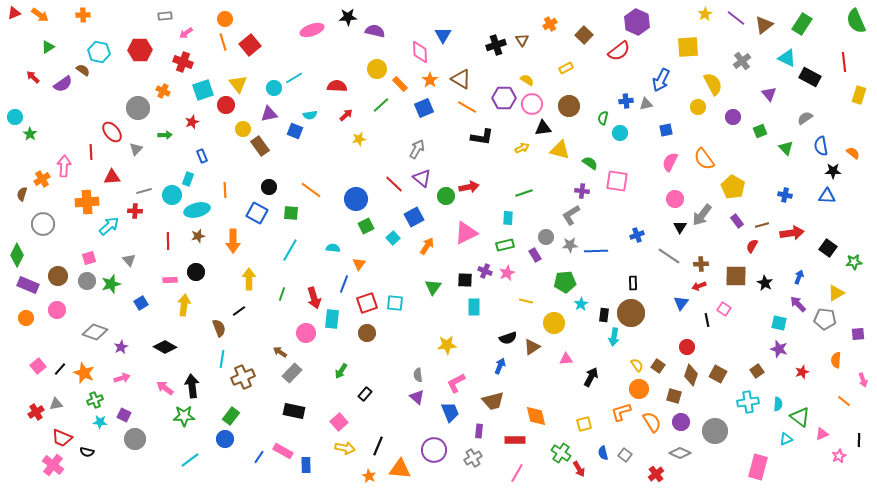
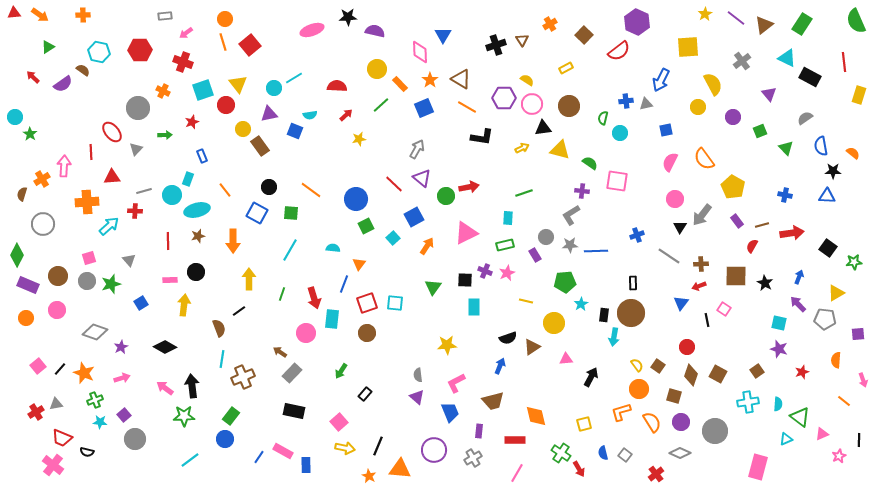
red triangle at (14, 13): rotated 16 degrees clockwise
orange line at (225, 190): rotated 35 degrees counterclockwise
purple square at (124, 415): rotated 24 degrees clockwise
